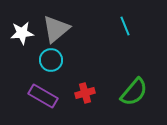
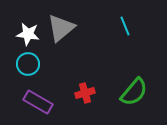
gray triangle: moved 5 px right, 1 px up
white star: moved 6 px right, 1 px down; rotated 15 degrees clockwise
cyan circle: moved 23 px left, 4 px down
purple rectangle: moved 5 px left, 6 px down
